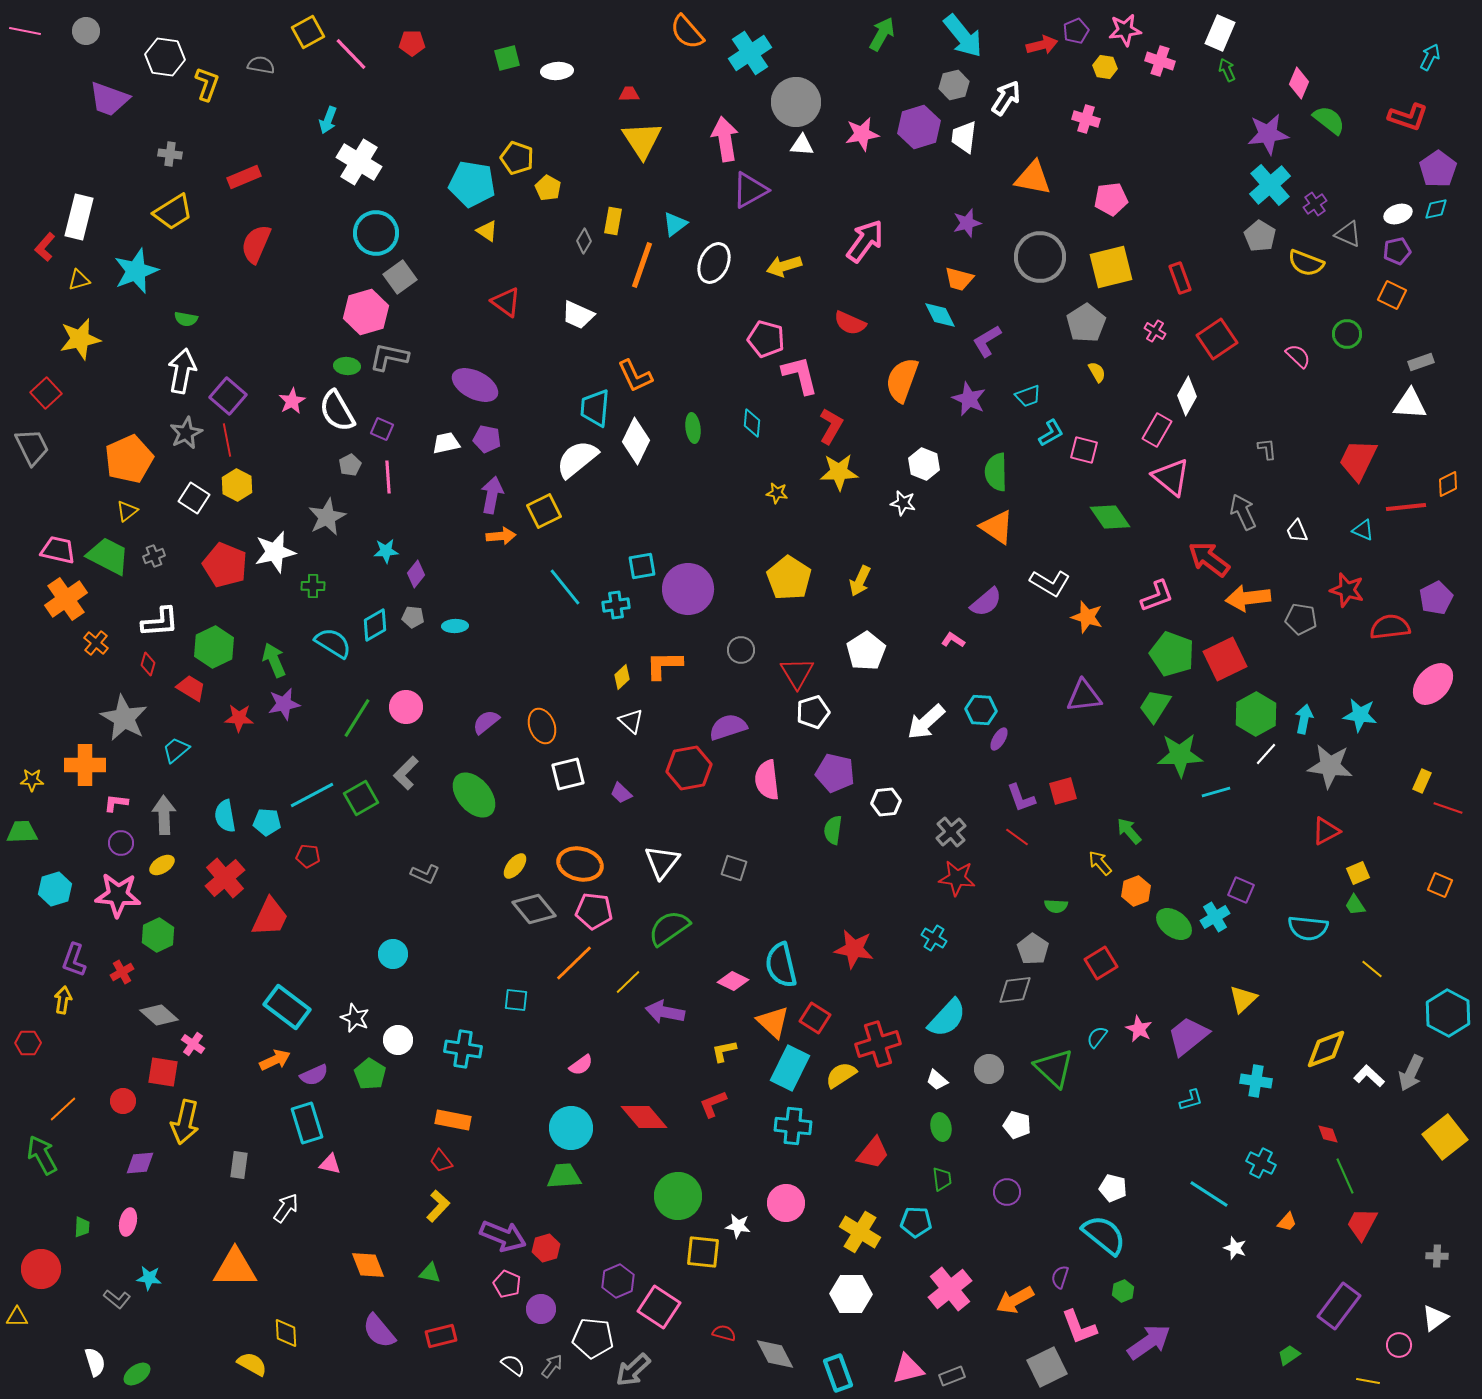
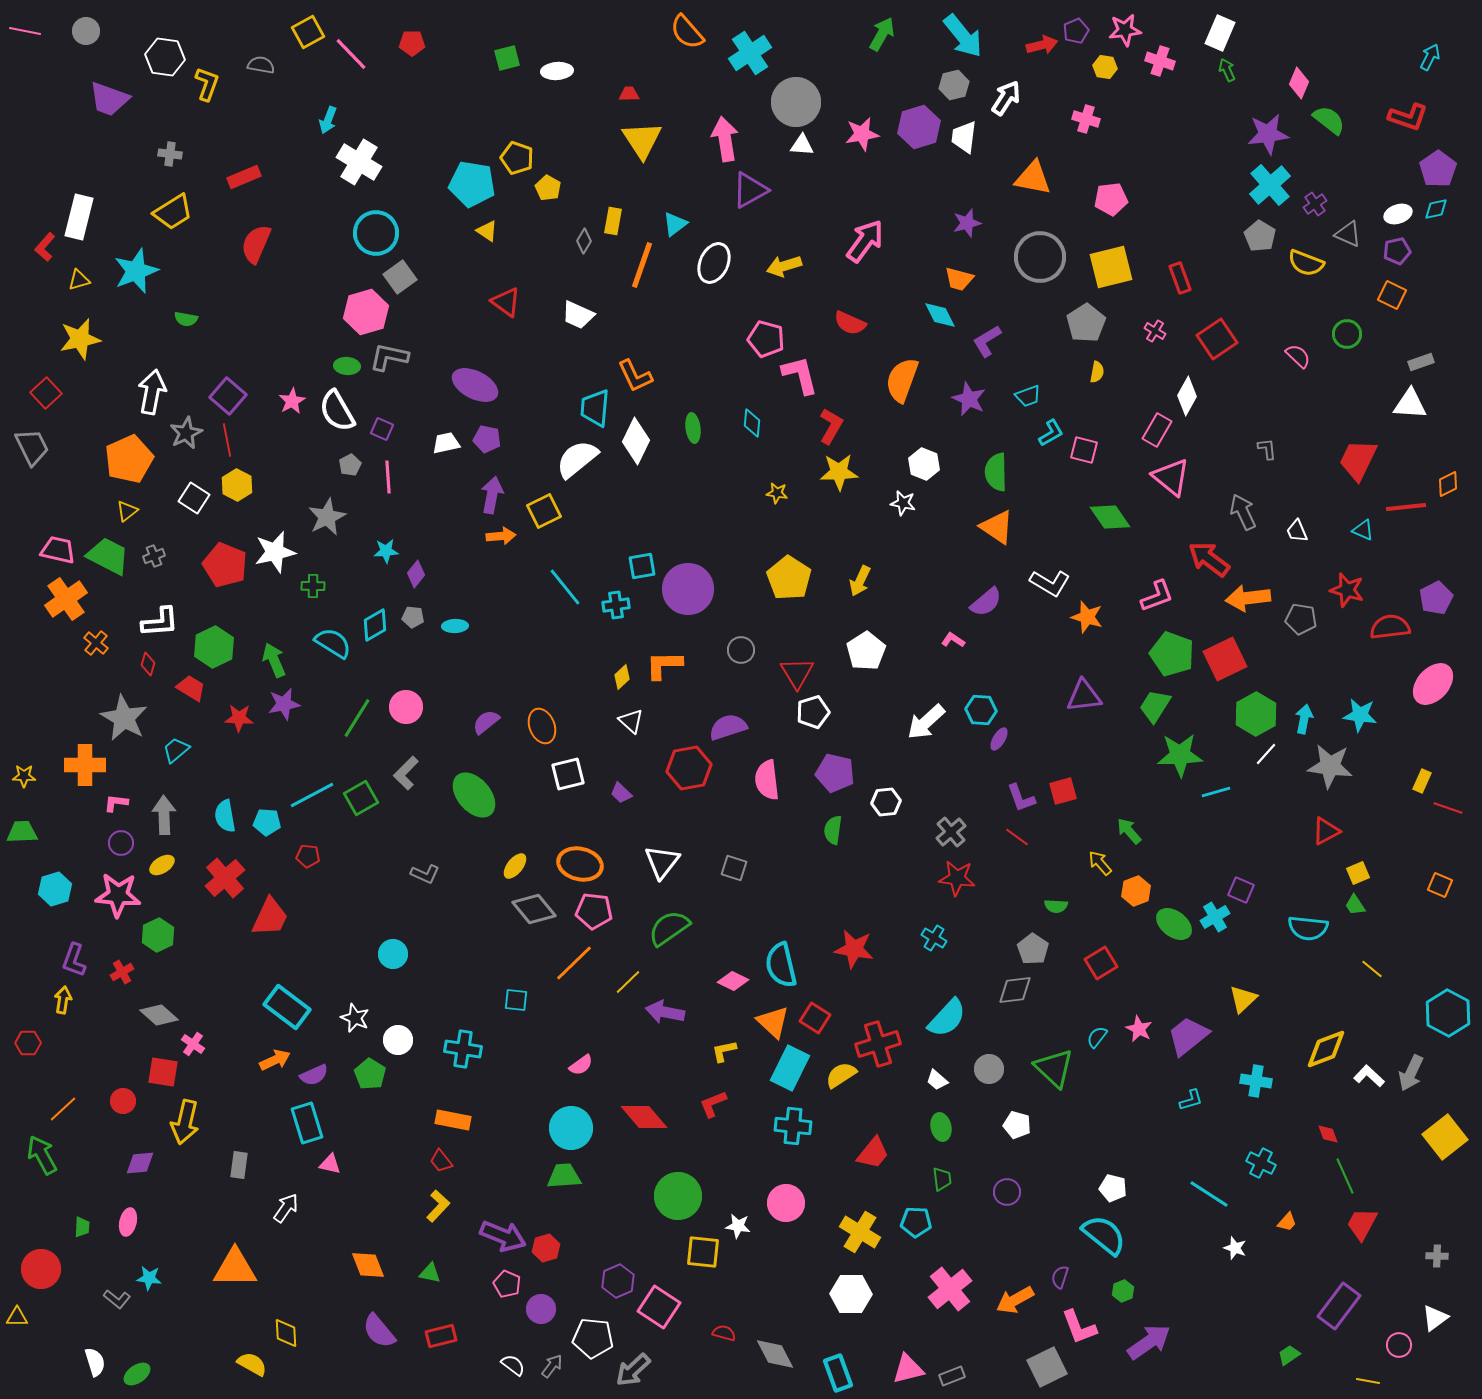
white arrow at (182, 371): moved 30 px left, 21 px down
yellow semicircle at (1097, 372): rotated 40 degrees clockwise
yellow star at (32, 780): moved 8 px left, 4 px up
